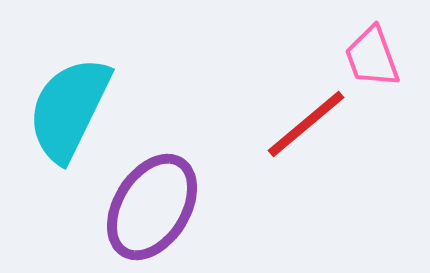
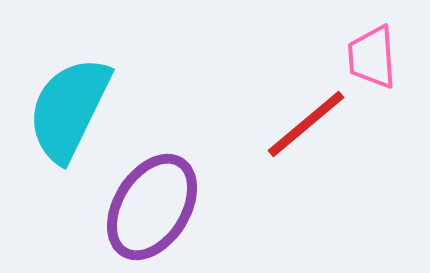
pink trapezoid: rotated 16 degrees clockwise
